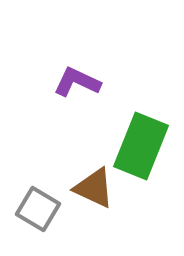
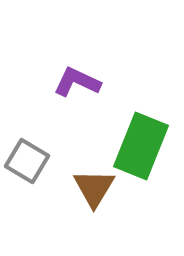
brown triangle: rotated 36 degrees clockwise
gray square: moved 11 px left, 48 px up
